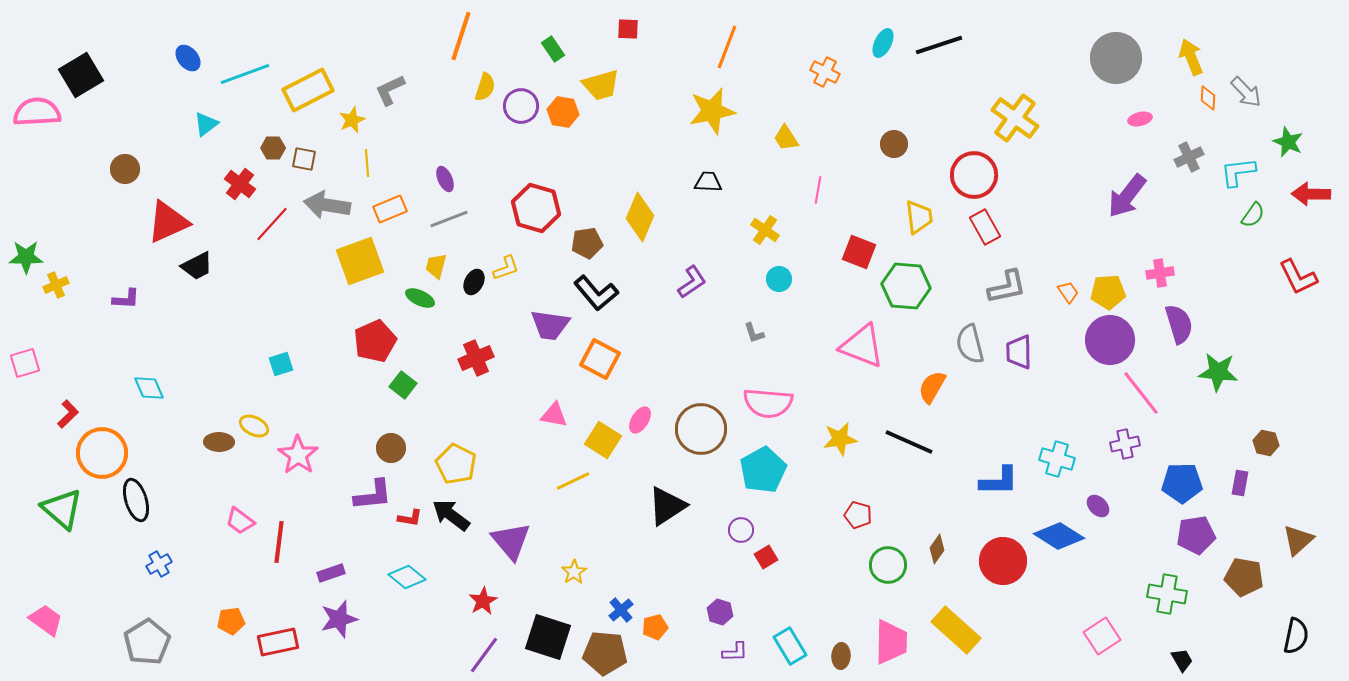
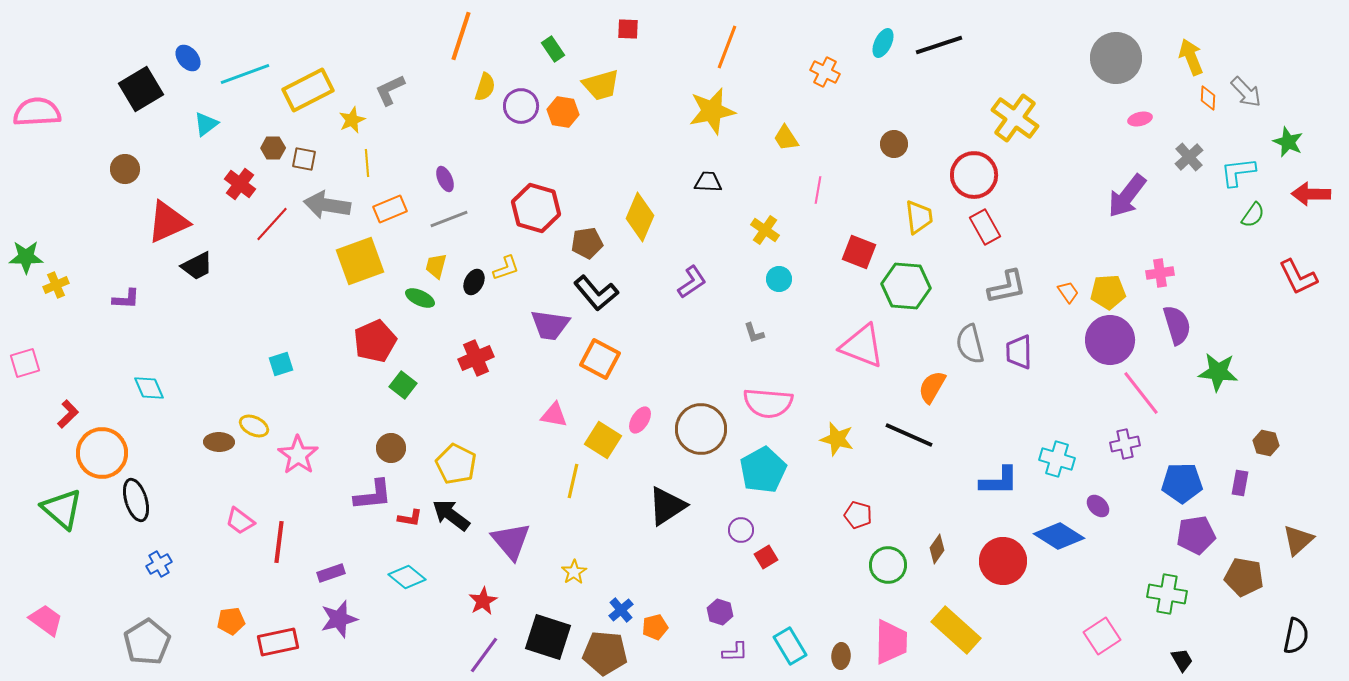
black square at (81, 75): moved 60 px right, 14 px down
gray cross at (1189, 157): rotated 16 degrees counterclockwise
purple semicircle at (1179, 324): moved 2 px left, 1 px down
yellow star at (840, 439): moved 3 px left; rotated 24 degrees clockwise
black line at (909, 442): moved 7 px up
yellow line at (573, 481): rotated 52 degrees counterclockwise
